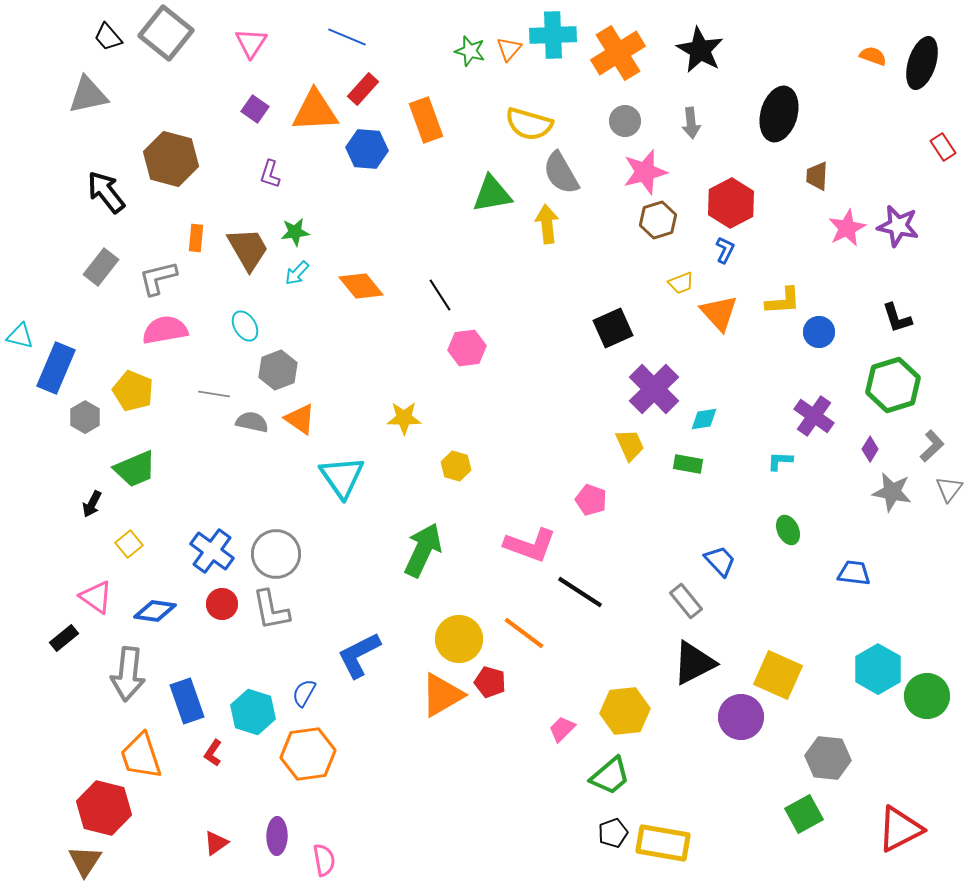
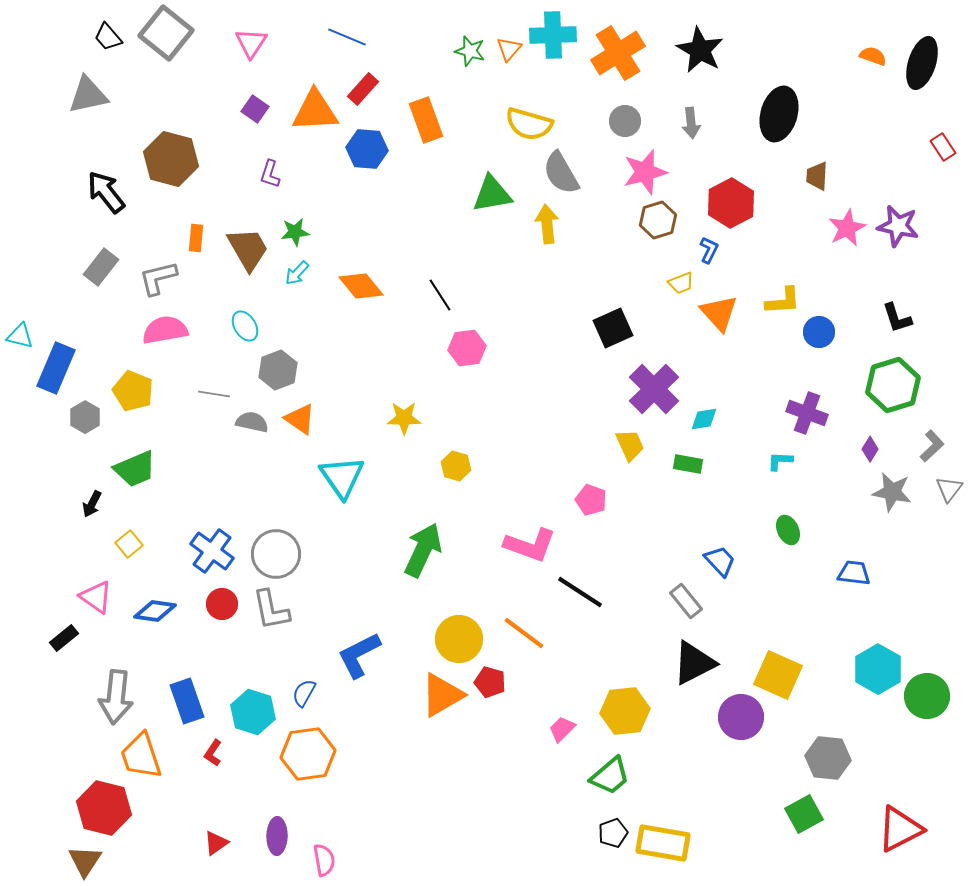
blue L-shape at (725, 250): moved 16 px left
purple cross at (814, 416): moved 7 px left, 3 px up; rotated 15 degrees counterclockwise
gray arrow at (128, 674): moved 12 px left, 23 px down
